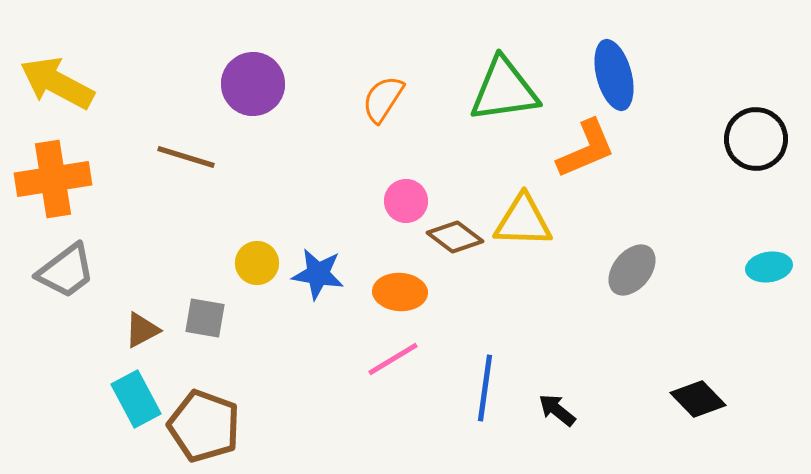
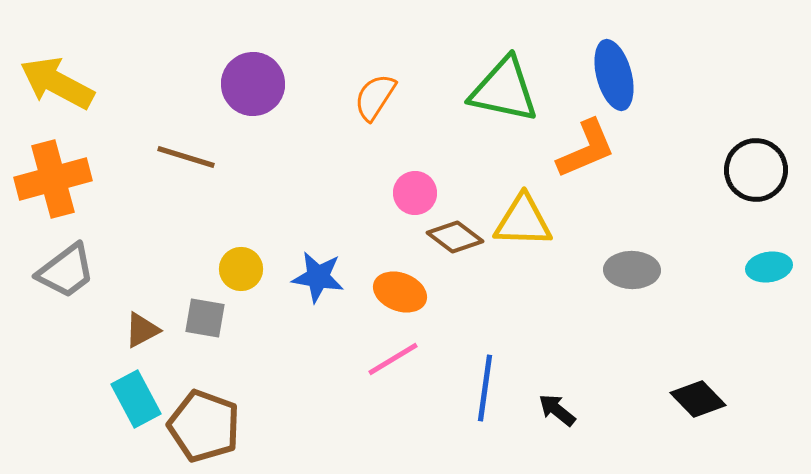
green triangle: rotated 20 degrees clockwise
orange semicircle: moved 8 px left, 2 px up
black circle: moved 31 px down
orange cross: rotated 6 degrees counterclockwise
pink circle: moved 9 px right, 8 px up
yellow circle: moved 16 px left, 6 px down
gray ellipse: rotated 52 degrees clockwise
blue star: moved 3 px down
orange ellipse: rotated 18 degrees clockwise
